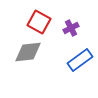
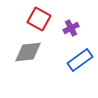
red square: moved 3 px up
